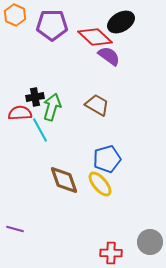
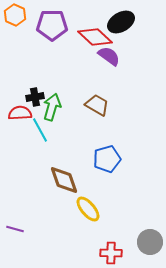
yellow ellipse: moved 12 px left, 25 px down
